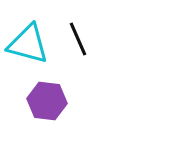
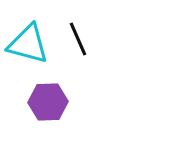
purple hexagon: moved 1 px right, 1 px down; rotated 9 degrees counterclockwise
